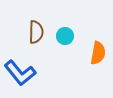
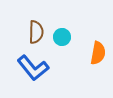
cyan circle: moved 3 px left, 1 px down
blue L-shape: moved 13 px right, 5 px up
